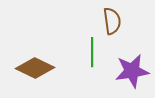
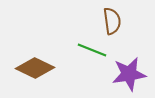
green line: moved 2 px up; rotated 68 degrees counterclockwise
purple star: moved 3 px left, 3 px down
